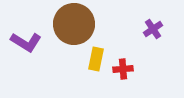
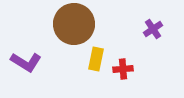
purple L-shape: moved 20 px down
